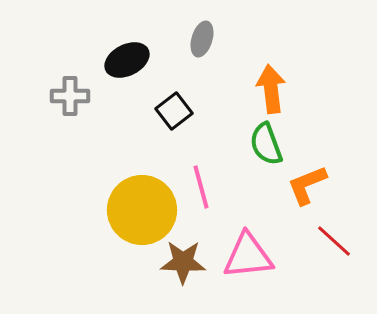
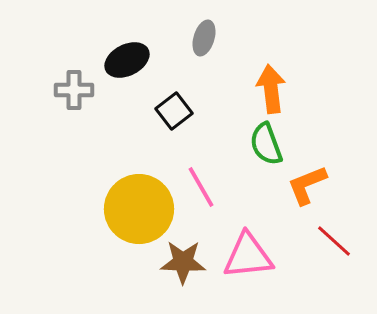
gray ellipse: moved 2 px right, 1 px up
gray cross: moved 4 px right, 6 px up
pink line: rotated 15 degrees counterclockwise
yellow circle: moved 3 px left, 1 px up
